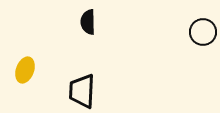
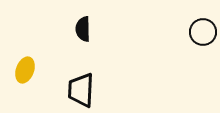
black semicircle: moved 5 px left, 7 px down
black trapezoid: moved 1 px left, 1 px up
